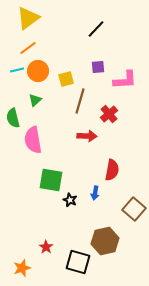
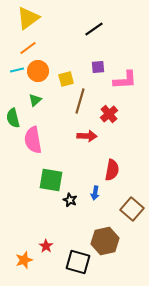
black line: moved 2 px left; rotated 12 degrees clockwise
brown square: moved 2 px left
red star: moved 1 px up
orange star: moved 2 px right, 8 px up
